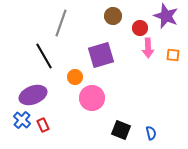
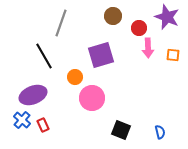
purple star: moved 1 px right, 1 px down
red circle: moved 1 px left
blue semicircle: moved 9 px right, 1 px up
